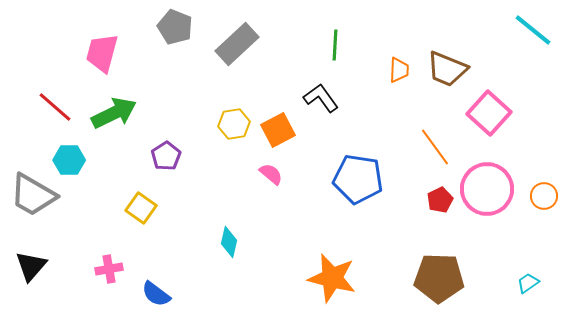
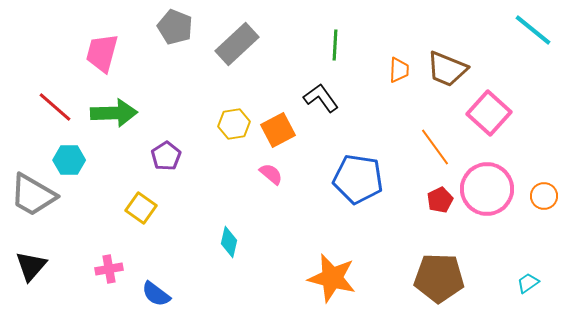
green arrow: rotated 24 degrees clockwise
